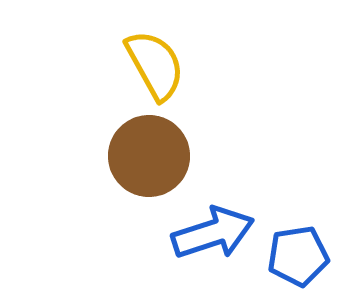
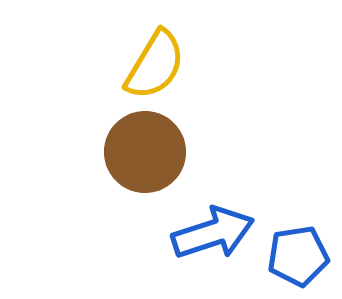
yellow semicircle: rotated 60 degrees clockwise
brown circle: moved 4 px left, 4 px up
